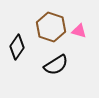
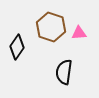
pink triangle: moved 2 px down; rotated 21 degrees counterclockwise
black semicircle: moved 8 px right, 7 px down; rotated 130 degrees clockwise
